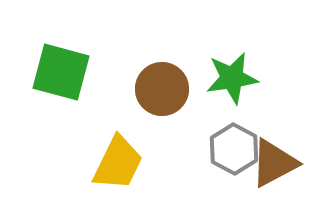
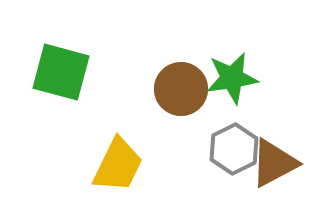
brown circle: moved 19 px right
gray hexagon: rotated 6 degrees clockwise
yellow trapezoid: moved 2 px down
